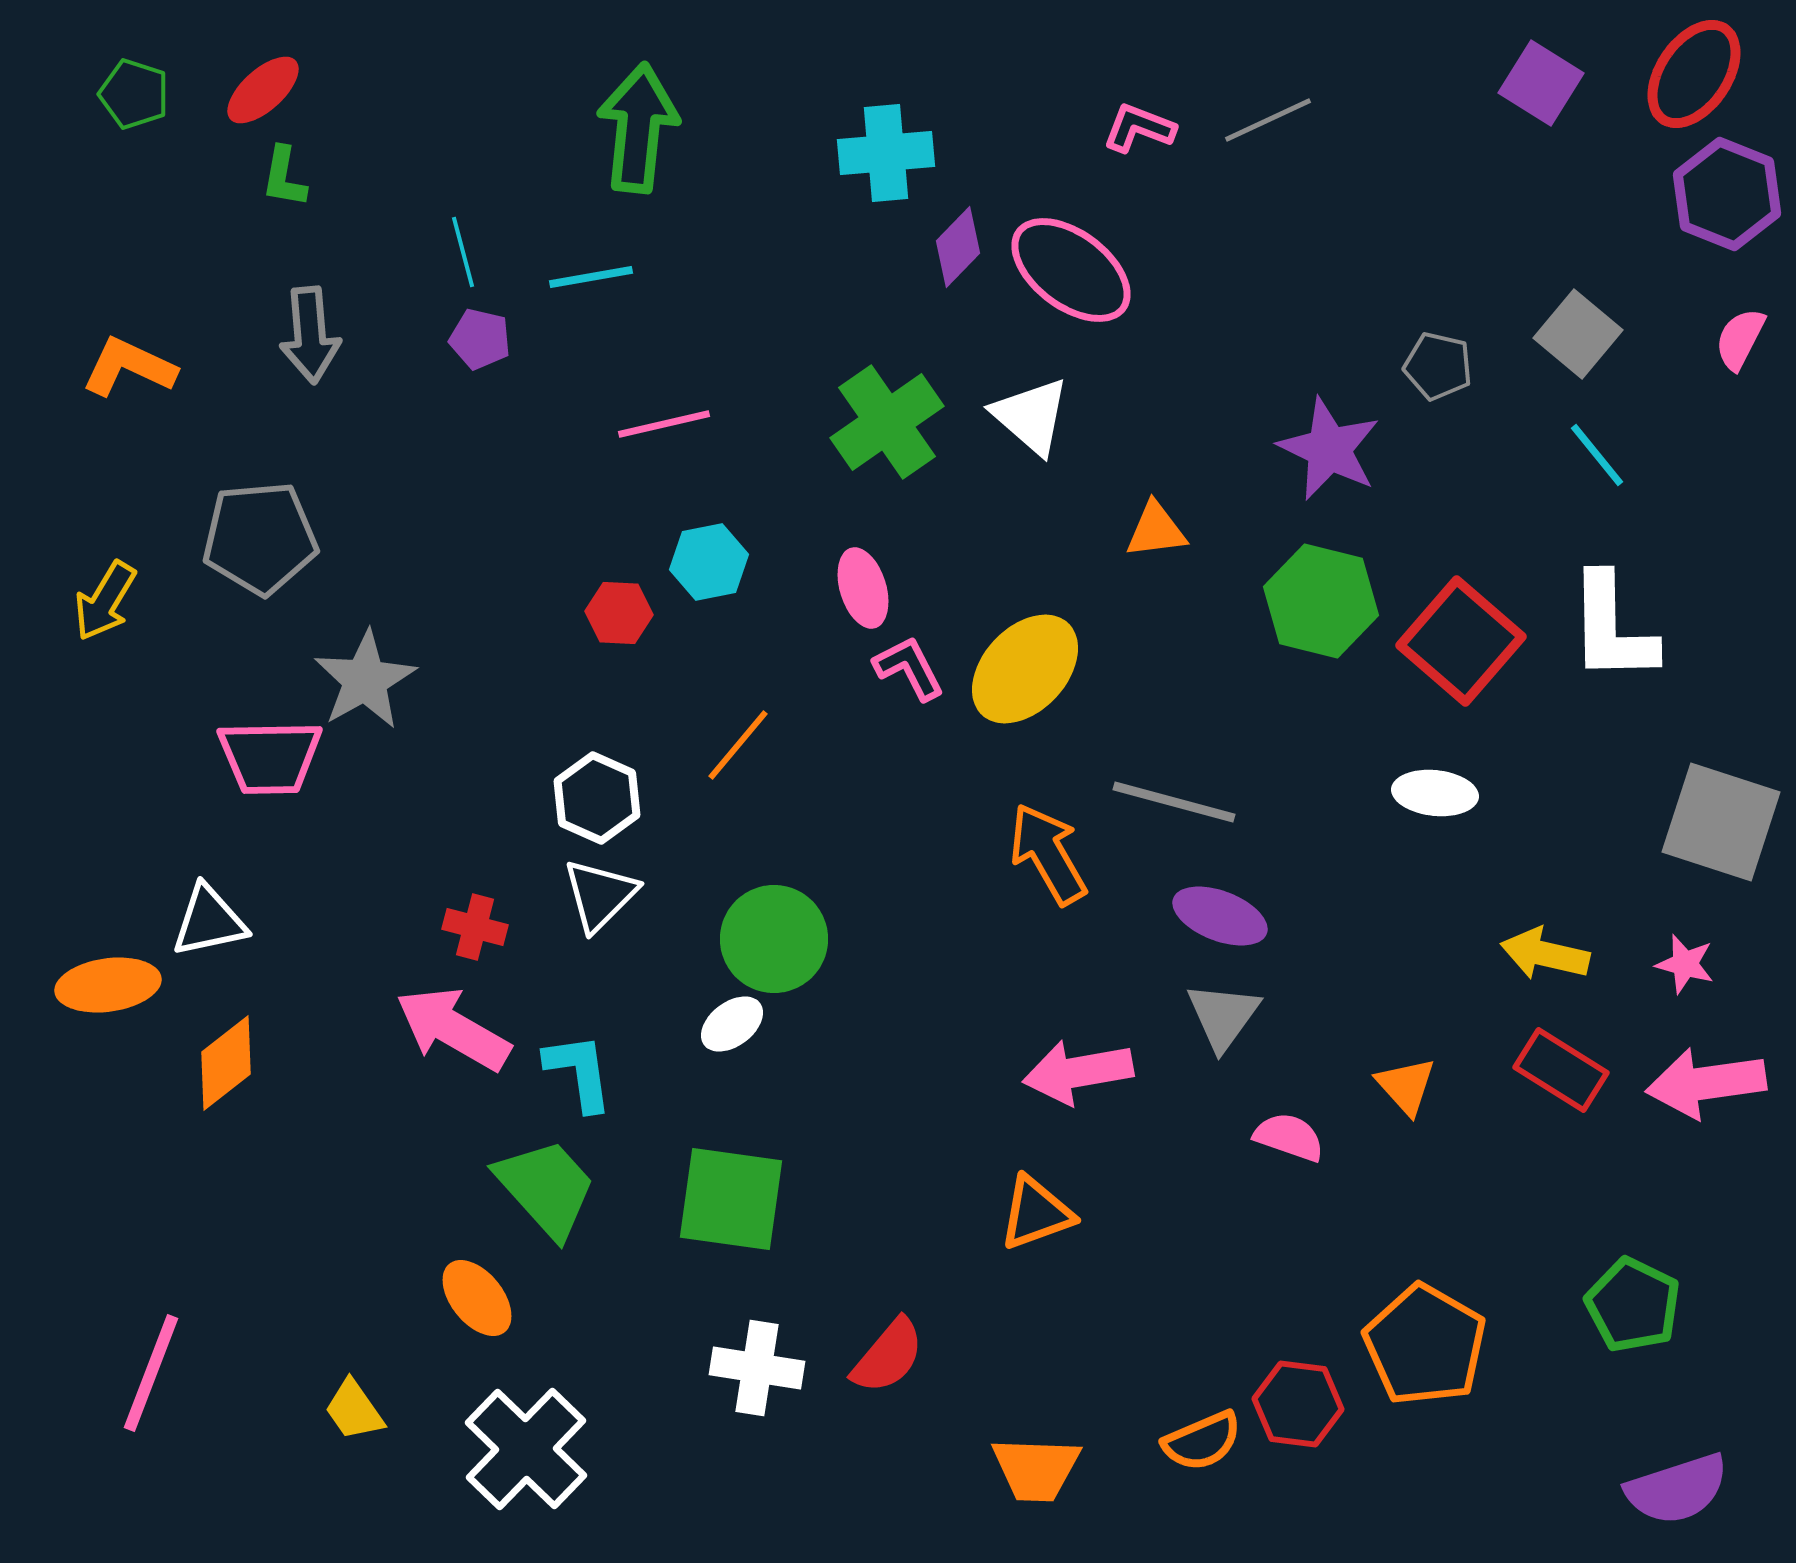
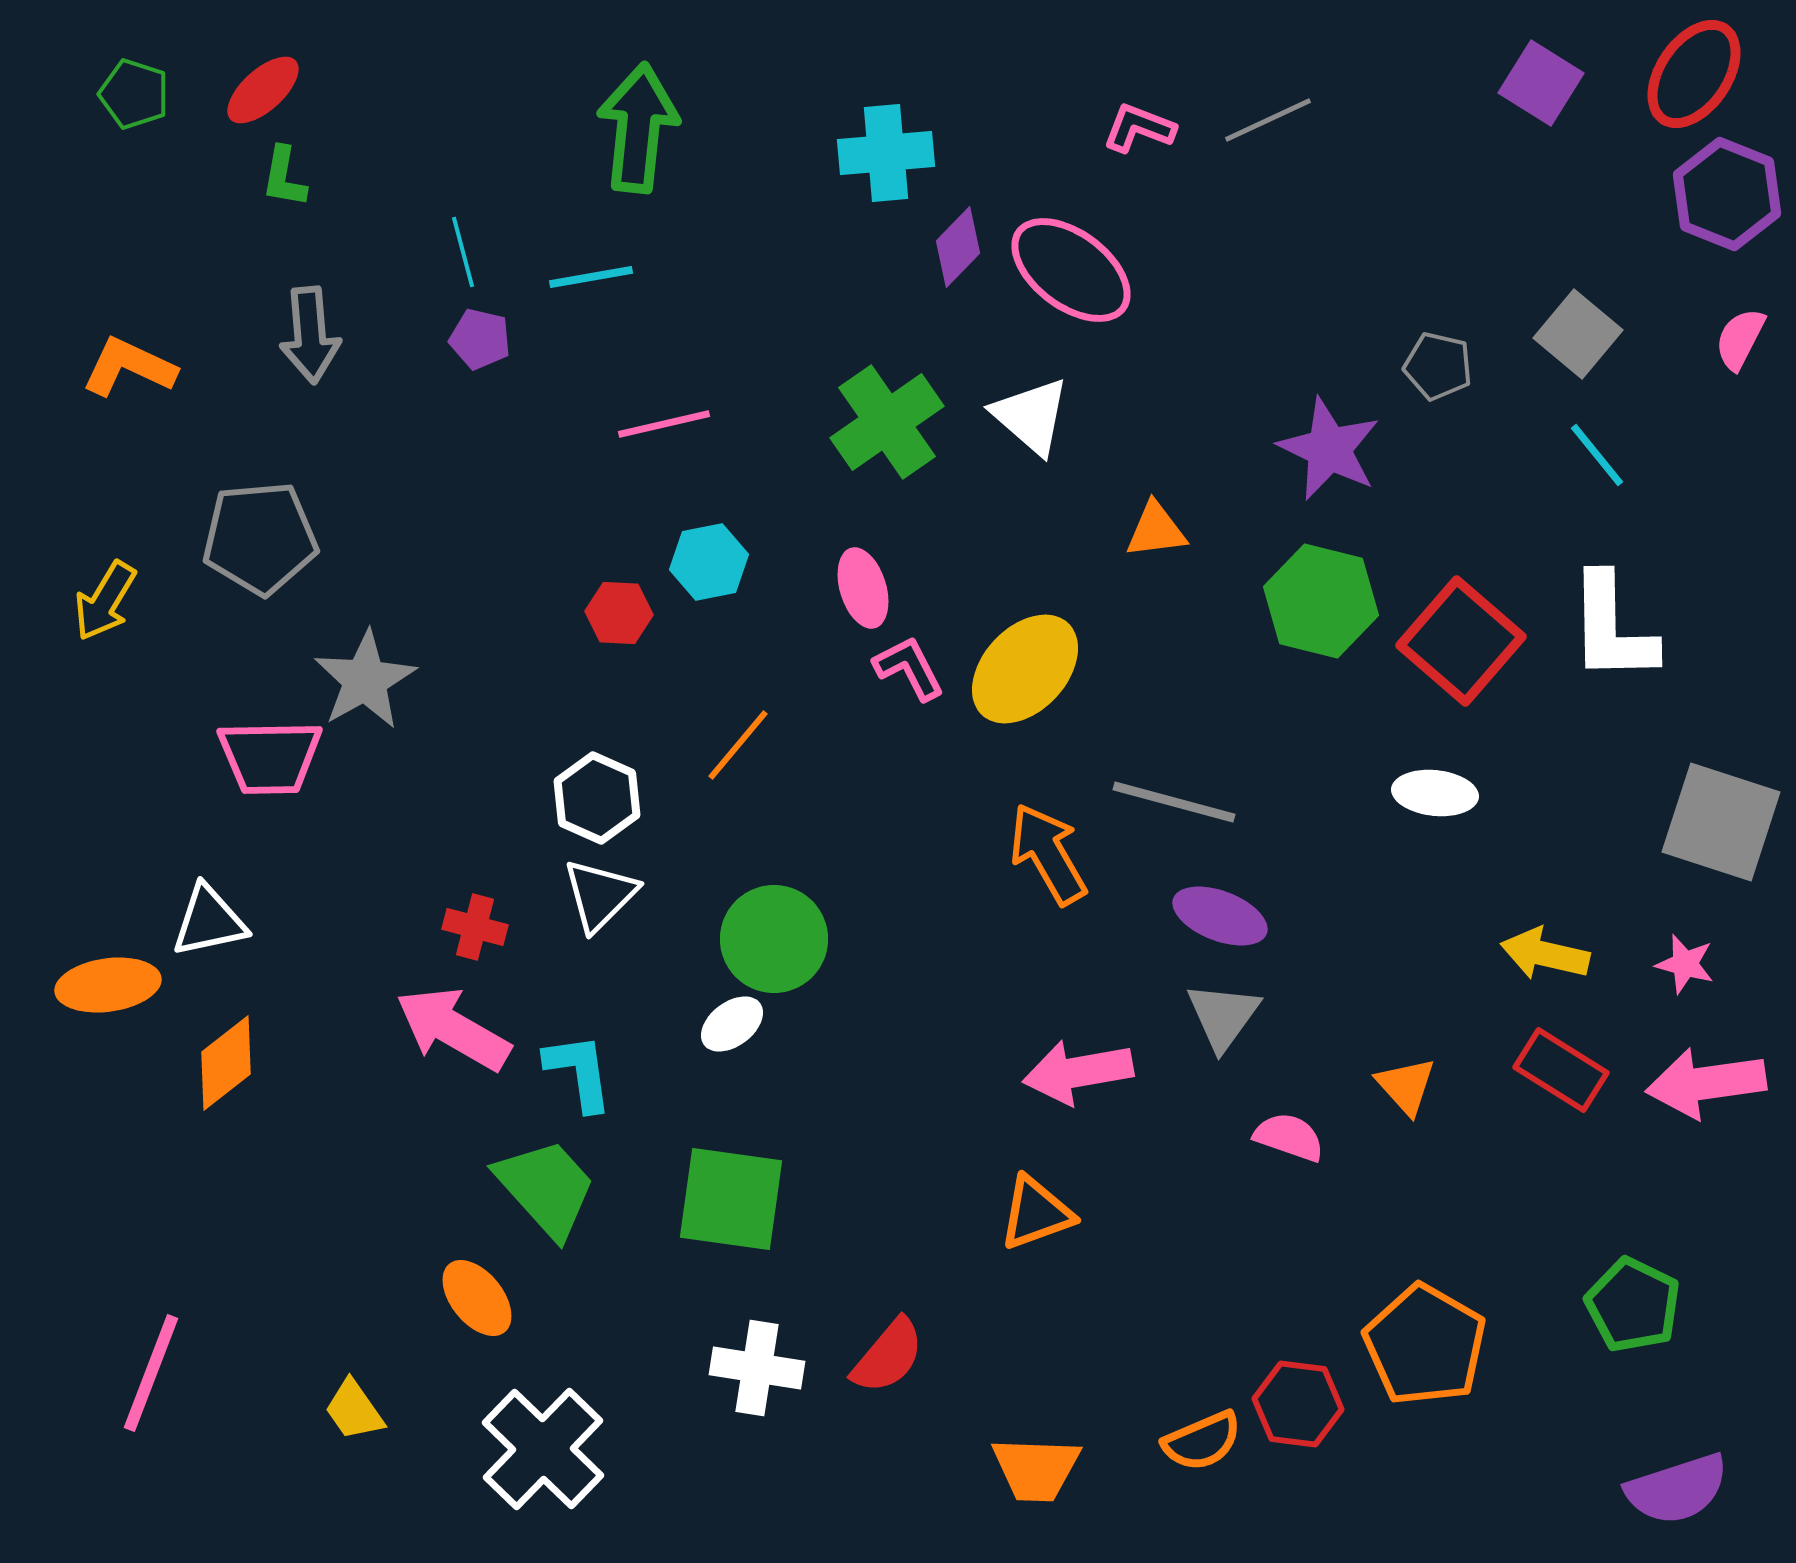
white cross at (526, 1449): moved 17 px right
